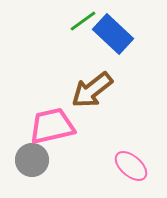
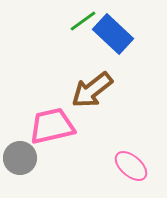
gray circle: moved 12 px left, 2 px up
